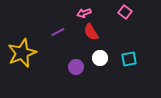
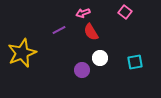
pink arrow: moved 1 px left
purple line: moved 1 px right, 2 px up
cyan square: moved 6 px right, 3 px down
purple circle: moved 6 px right, 3 px down
